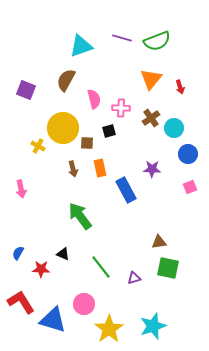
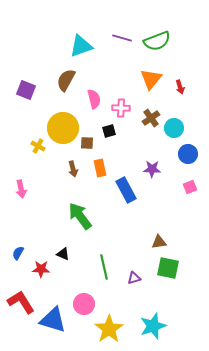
green line: moved 3 px right; rotated 25 degrees clockwise
